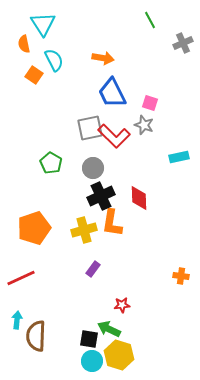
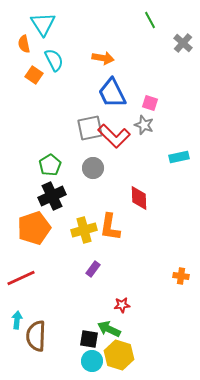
gray cross: rotated 24 degrees counterclockwise
green pentagon: moved 1 px left, 2 px down; rotated 10 degrees clockwise
black cross: moved 49 px left
orange L-shape: moved 2 px left, 4 px down
